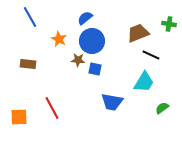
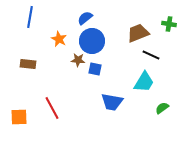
blue line: rotated 40 degrees clockwise
